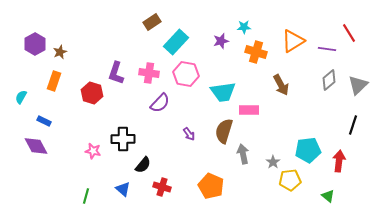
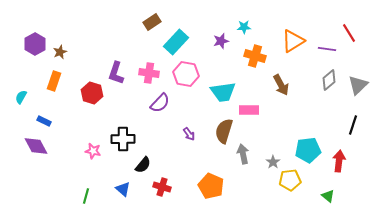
orange cross: moved 1 px left, 4 px down
